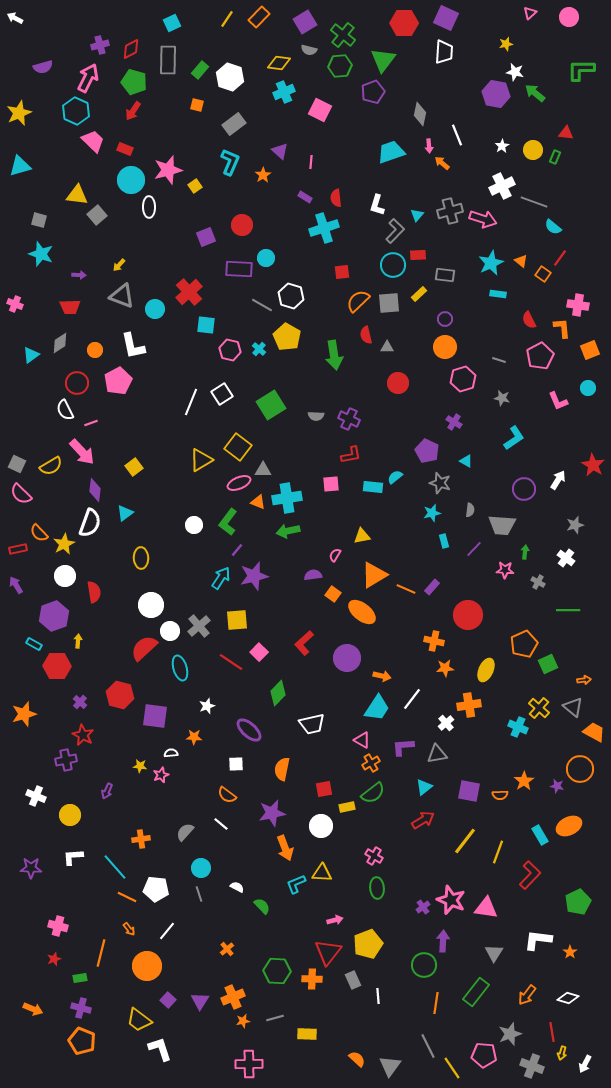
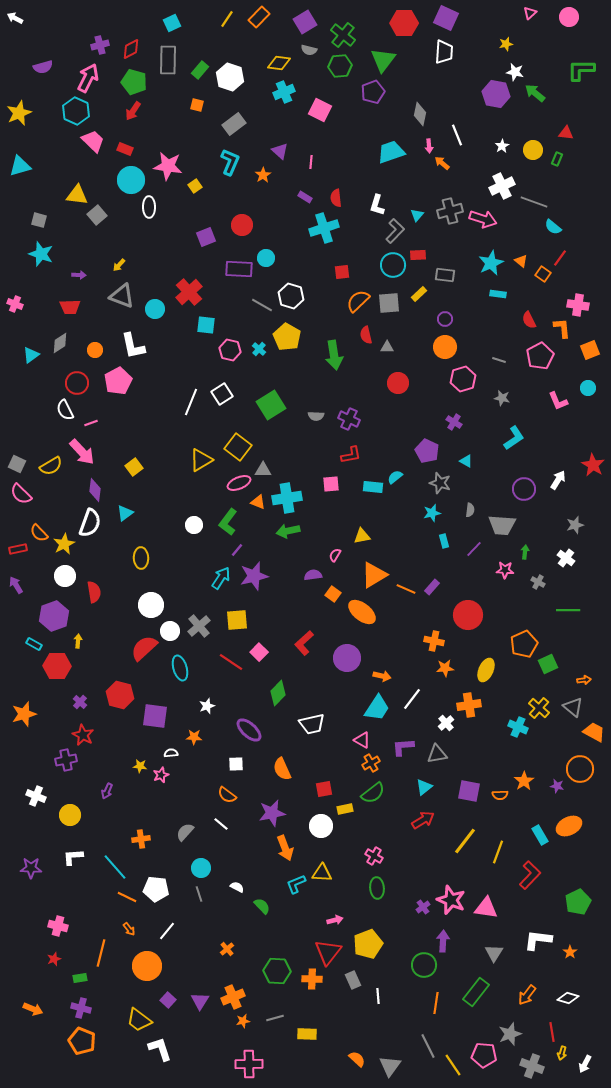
green rectangle at (555, 157): moved 2 px right, 2 px down
pink star at (168, 170): moved 4 px up; rotated 24 degrees clockwise
orange semicircle at (282, 769): rotated 35 degrees counterclockwise
yellow rectangle at (347, 807): moved 2 px left, 2 px down
yellow line at (452, 1068): moved 1 px right, 3 px up
